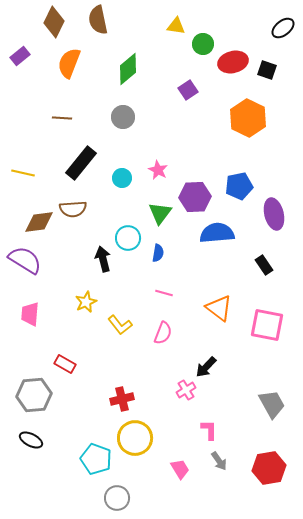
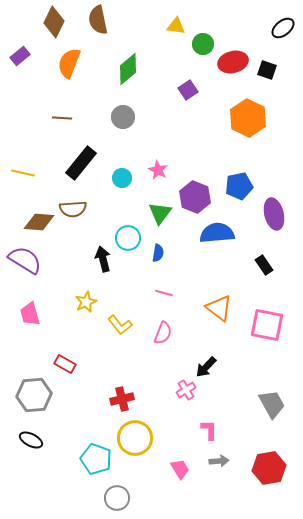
purple hexagon at (195, 197): rotated 24 degrees clockwise
brown diamond at (39, 222): rotated 12 degrees clockwise
pink trapezoid at (30, 314): rotated 20 degrees counterclockwise
gray arrow at (219, 461): rotated 60 degrees counterclockwise
